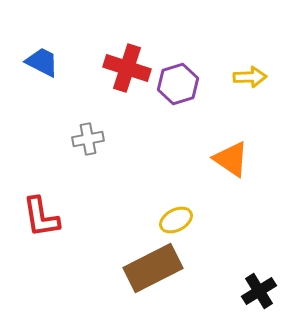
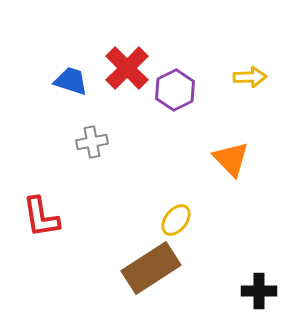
blue trapezoid: moved 29 px right, 19 px down; rotated 9 degrees counterclockwise
red cross: rotated 27 degrees clockwise
purple hexagon: moved 3 px left, 6 px down; rotated 9 degrees counterclockwise
gray cross: moved 4 px right, 3 px down
orange triangle: rotated 12 degrees clockwise
yellow ellipse: rotated 24 degrees counterclockwise
brown rectangle: moved 2 px left; rotated 6 degrees counterclockwise
black cross: rotated 32 degrees clockwise
